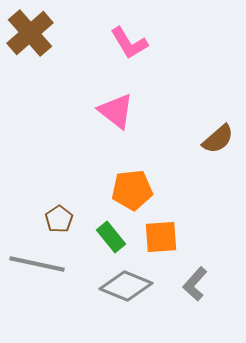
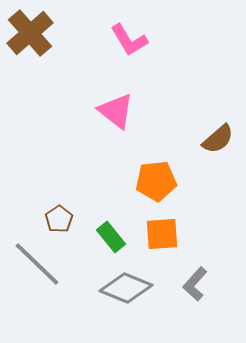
pink L-shape: moved 3 px up
orange pentagon: moved 24 px right, 9 px up
orange square: moved 1 px right, 3 px up
gray line: rotated 32 degrees clockwise
gray diamond: moved 2 px down
